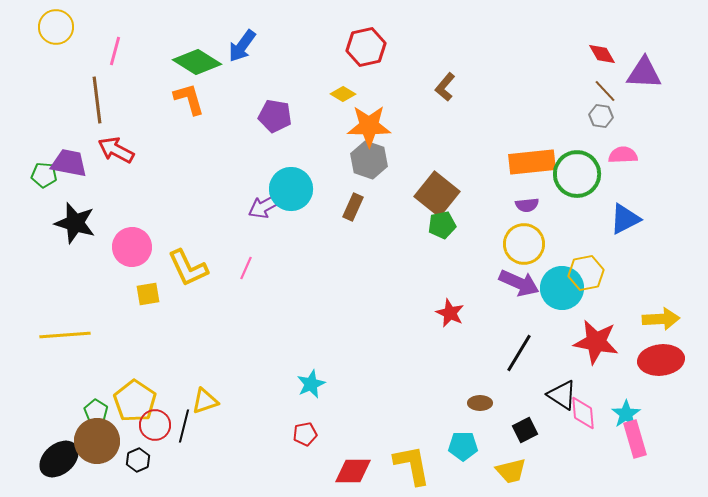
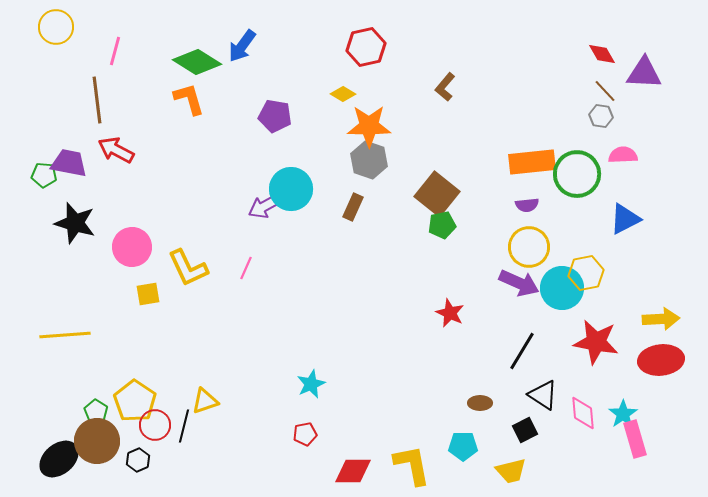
yellow circle at (524, 244): moved 5 px right, 3 px down
black line at (519, 353): moved 3 px right, 2 px up
black triangle at (562, 395): moved 19 px left
cyan star at (626, 414): moved 3 px left
